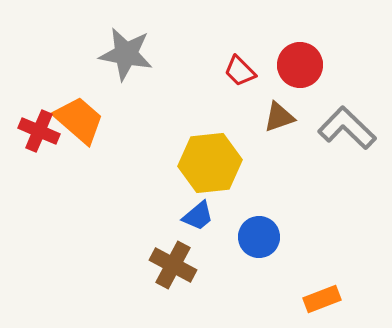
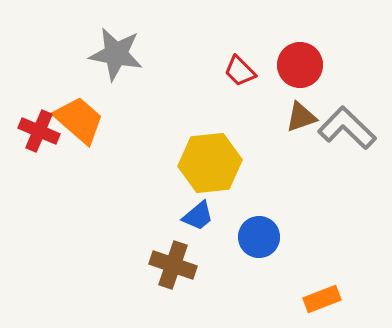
gray star: moved 10 px left
brown triangle: moved 22 px right
brown cross: rotated 9 degrees counterclockwise
